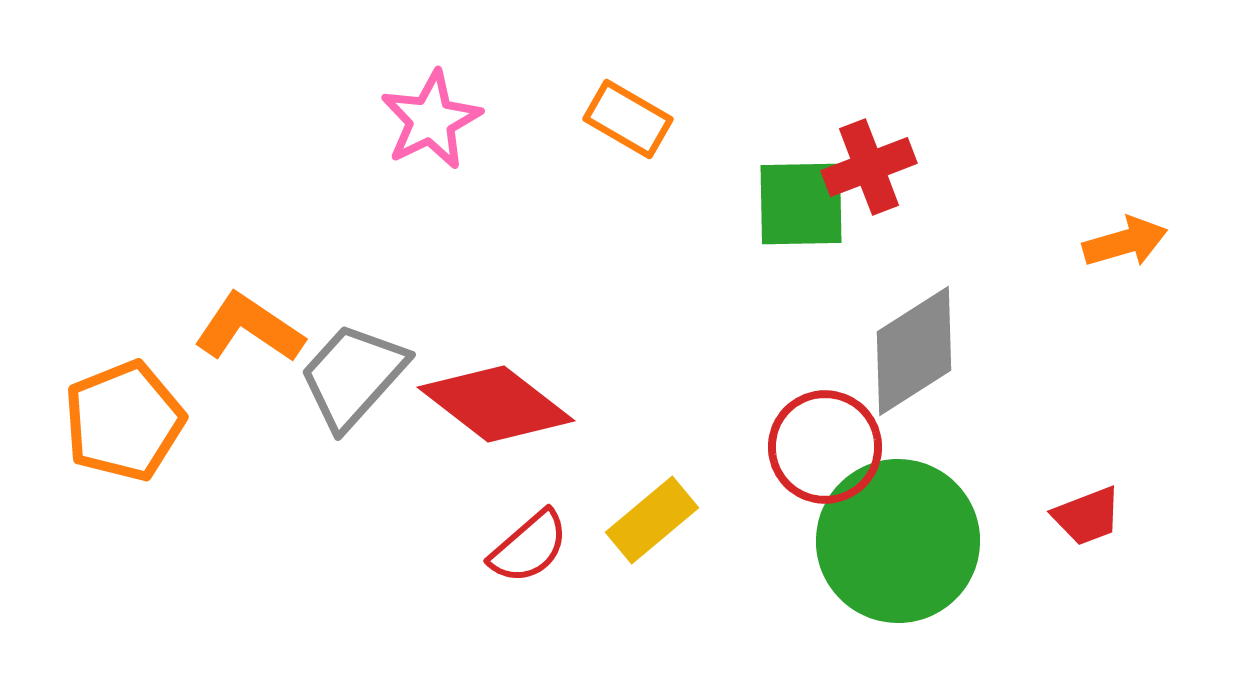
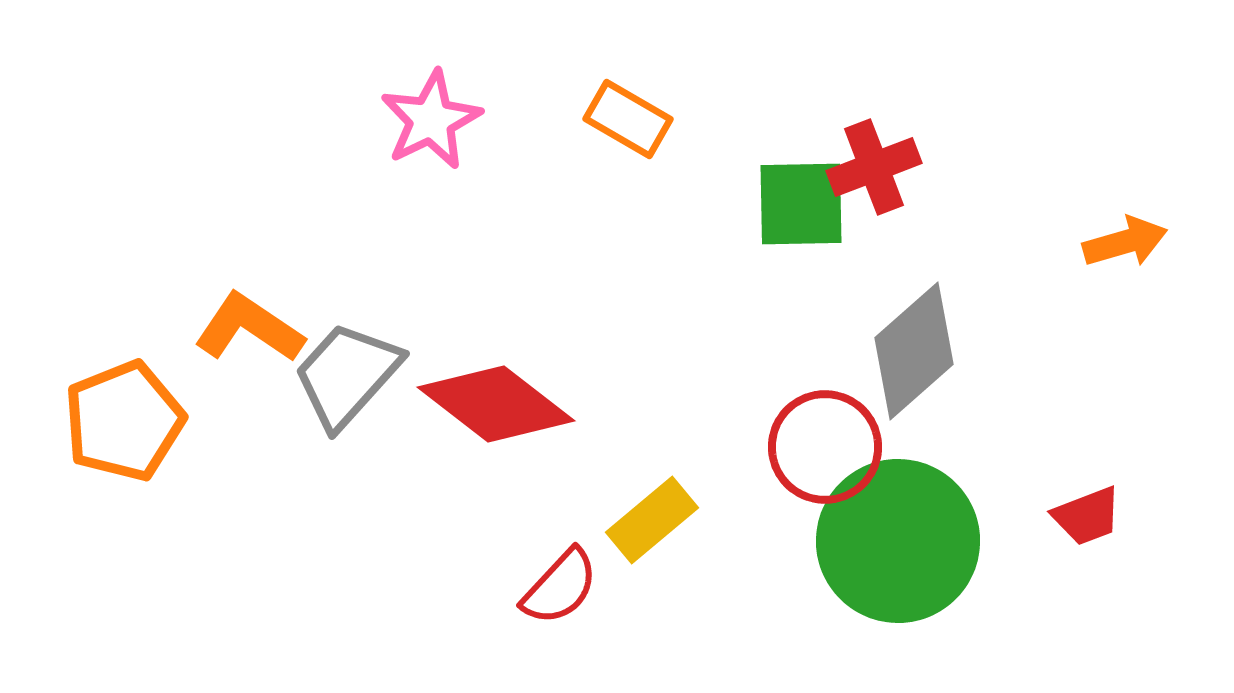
red cross: moved 5 px right
gray diamond: rotated 9 degrees counterclockwise
gray trapezoid: moved 6 px left, 1 px up
red semicircle: moved 31 px right, 40 px down; rotated 6 degrees counterclockwise
